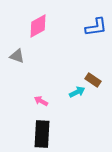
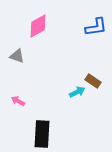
brown rectangle: moved 1 px down
pink arrow: moved 23 px left
